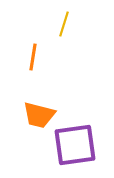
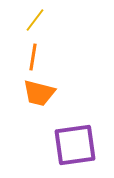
yellow line: moved 29 px left, 4 px up; rotated 20 degrees clockwise
orange trapezoid: moved 22 px up
